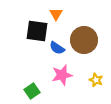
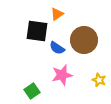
orange triangle: moved 1 px right; rotated 24 degrees clockwise
yellow star: moved 3 px right
